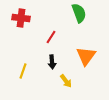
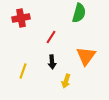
green semicircle: rotated 36 degrees clockwise
red cross: rotated 18 degrees counterclockwise
yellow arrow: rotated 56 degrees clockwise
